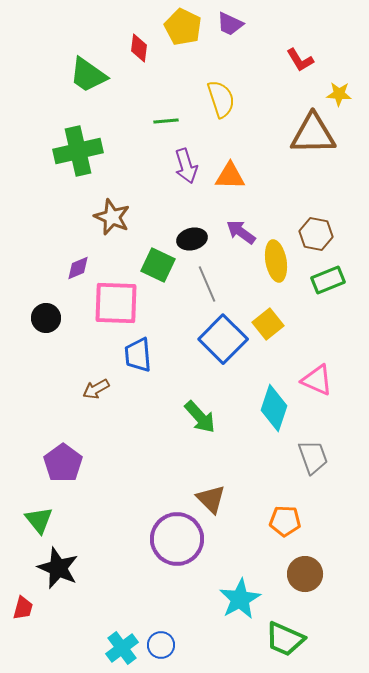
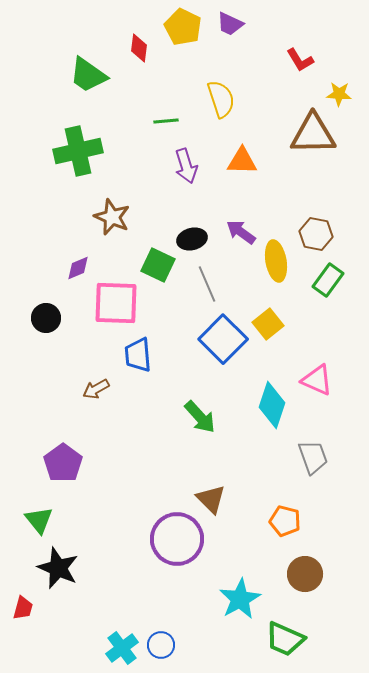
orange triangle at (230, 176): moved 12 px right, 15 px up
green rectangle at (328, 280): rotated 32 degrees counterclockwise
cyan diamond at (274, 408): moved 2 px left, 3 px up
orange pentagon at (285, 521): rotated 12 degrees clockwise
